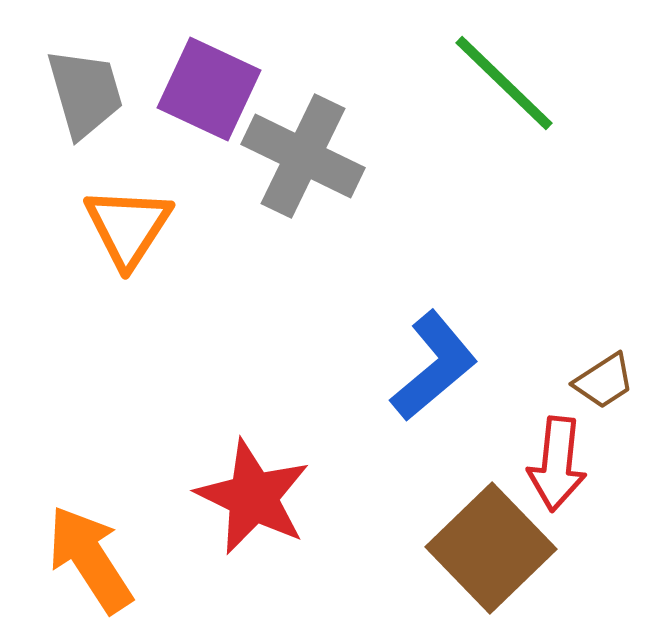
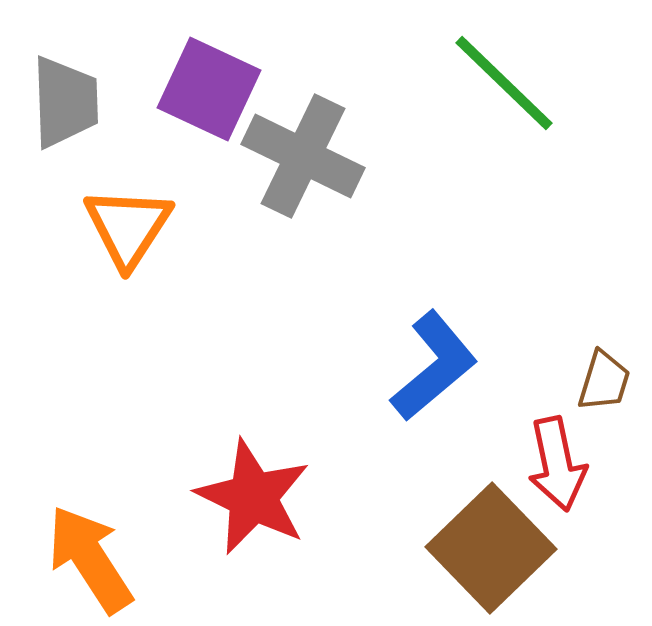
gray trapezoid: moved 20 px left, 9 px down; rotated 14 degrees clockwise
brown trapezoid: rotated 40 degrees counterclockwise
red arrow: rotated 18 degrees counterclockwise
